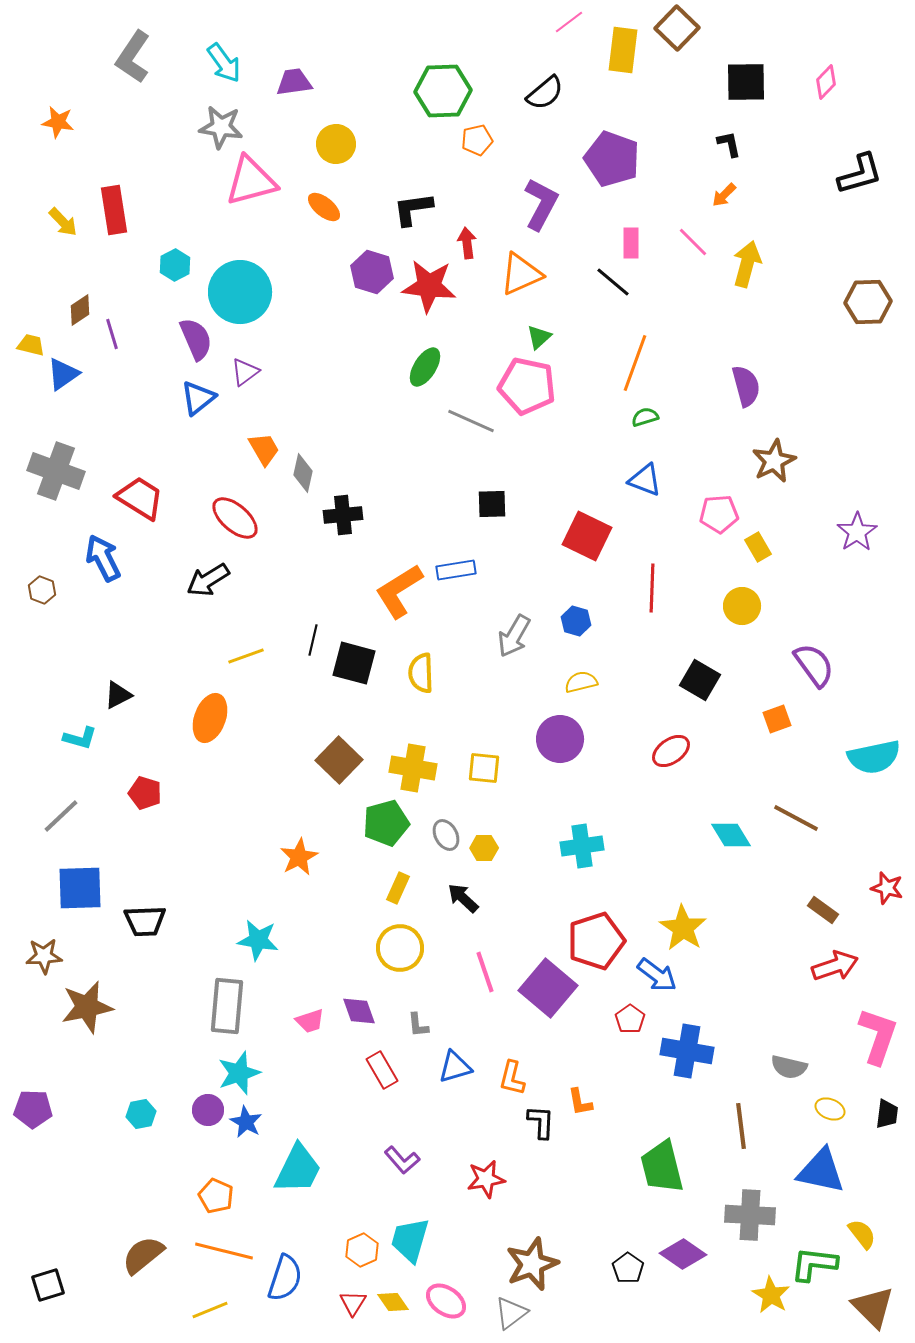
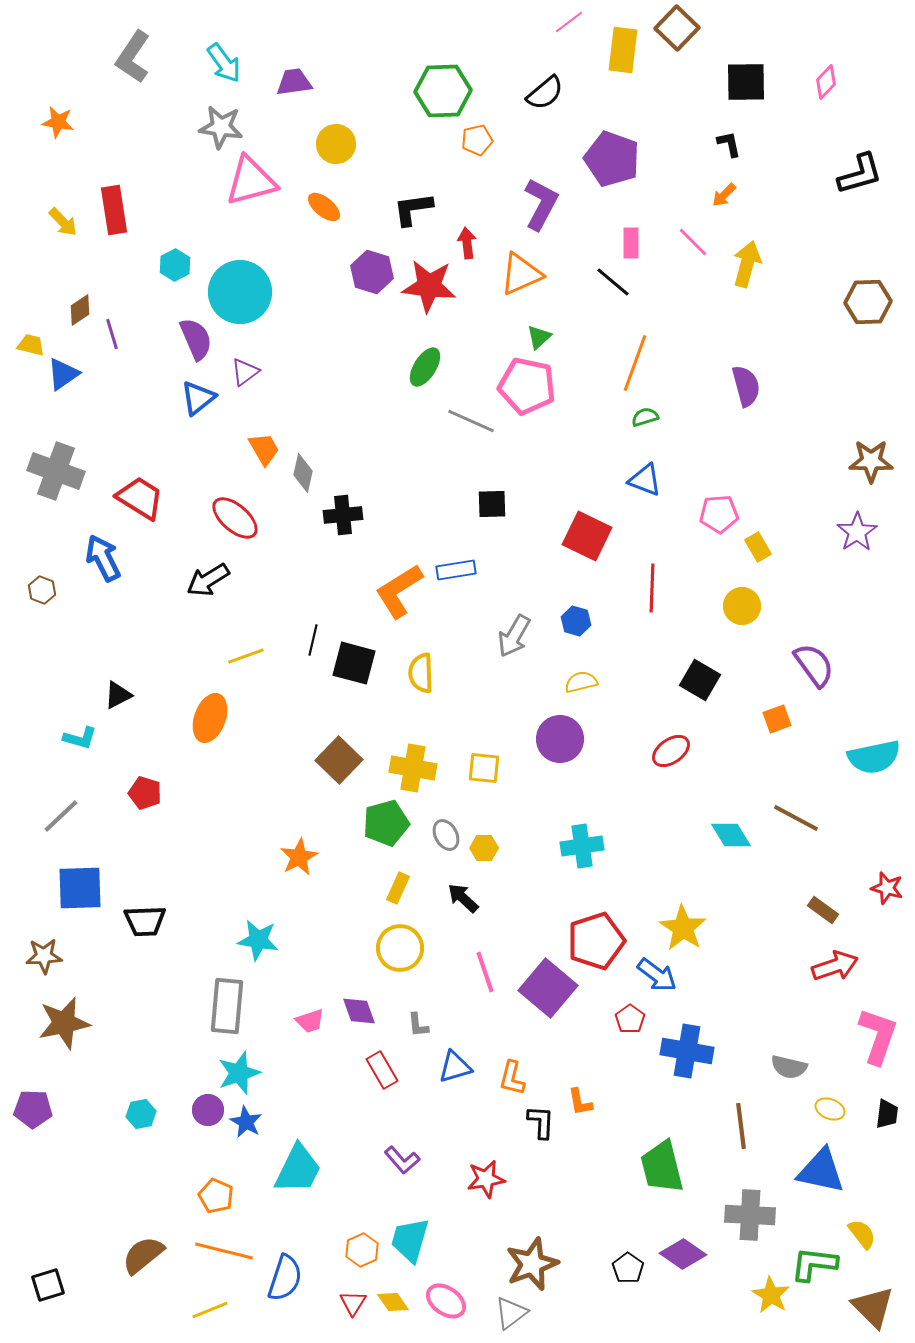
brown star at (774, 461): moved 97 px right; rotated 27 degrees clockwise
brown star at (87, 1007): moved 23 px left, 16 px down
